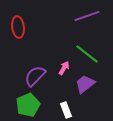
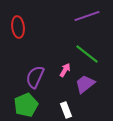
pink arrow: moved 1 px right, 2 px down
purple semicircle: moved 1 px down; rotated 20 degrees counterclockwise
green pentagon: moved 2 px left
